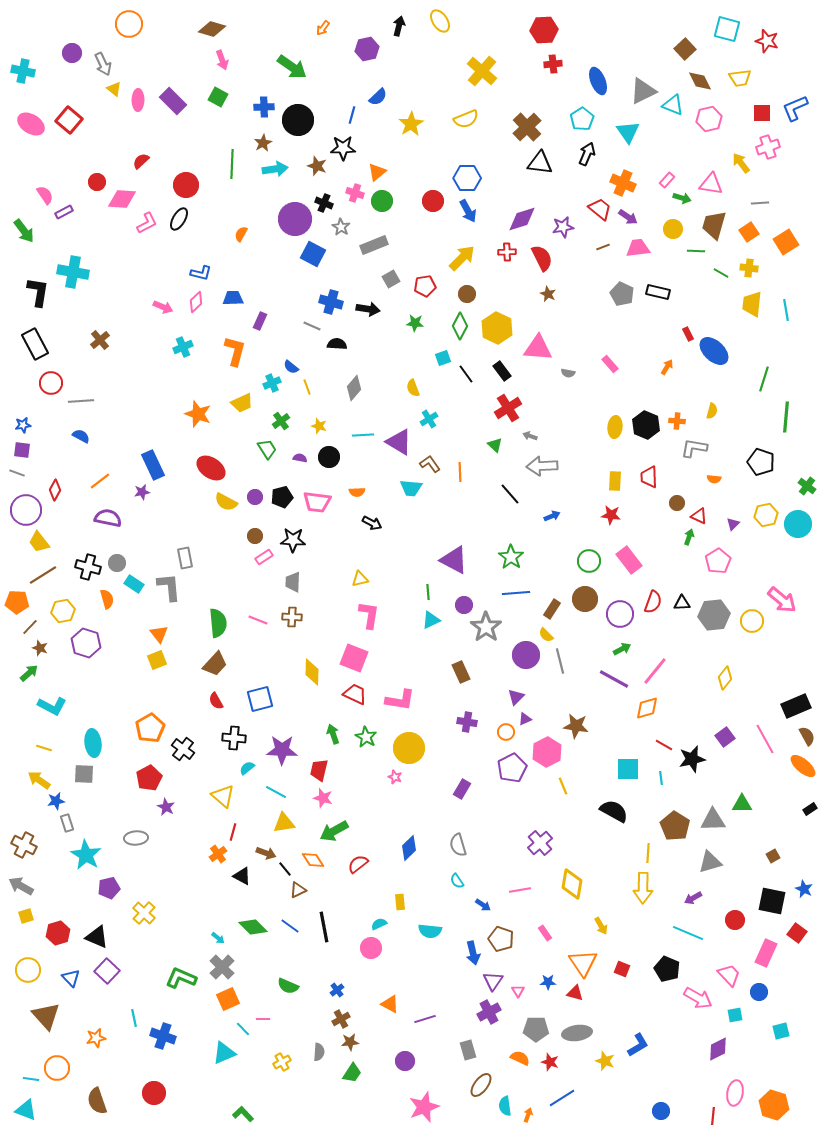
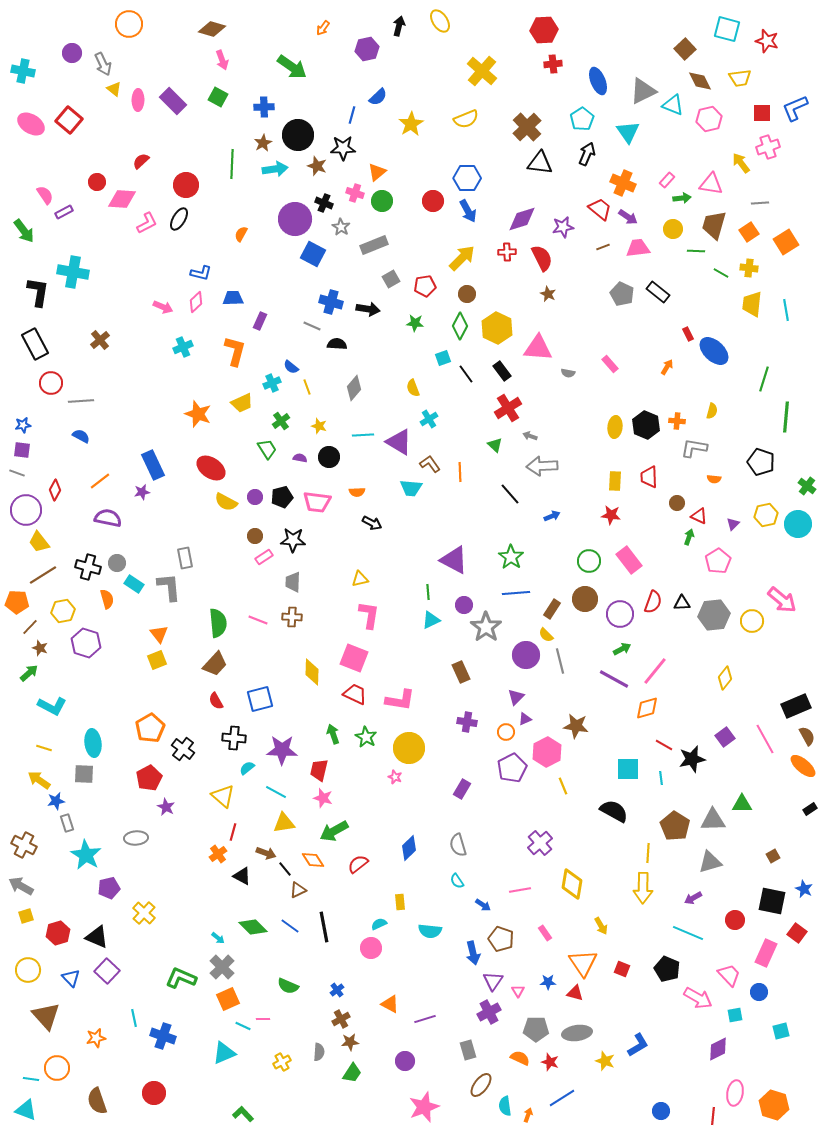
black circle at (298, 120): moved 15 px down
green arrow at (682, 198): rotated 24 degrees counterclockwise
black rectangle at (658, 292): rotated 25 degrees clockwise
cyan line at (243, 1029): moved 3 px up; rotated 21 degrees counterclockwise
